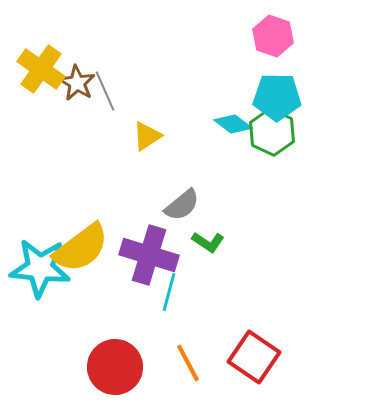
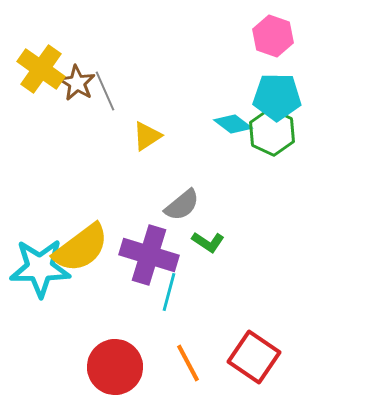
cyan star: rotated 6 degrees counterclockwise
